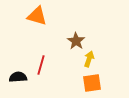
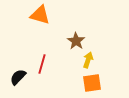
orange triangle: moved 3 px right, 1 px up
yellow arrow: moved 1 px left, 1 px down
red line: moved 1 px right, 1 px up
black semicircle: rotated 42 degrees counterclockwise
